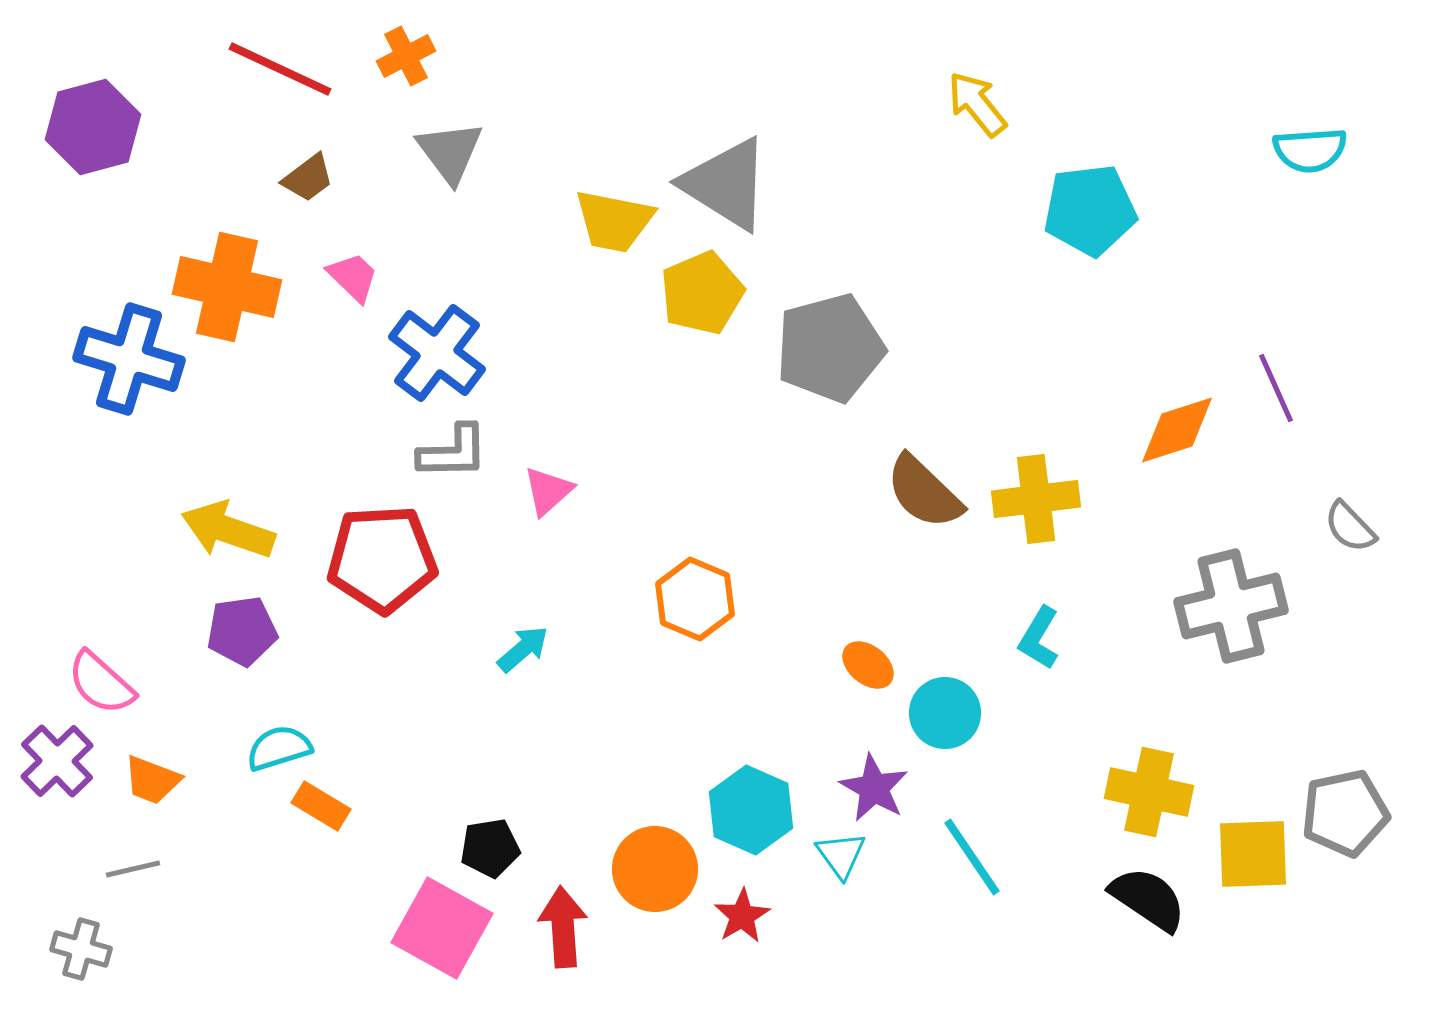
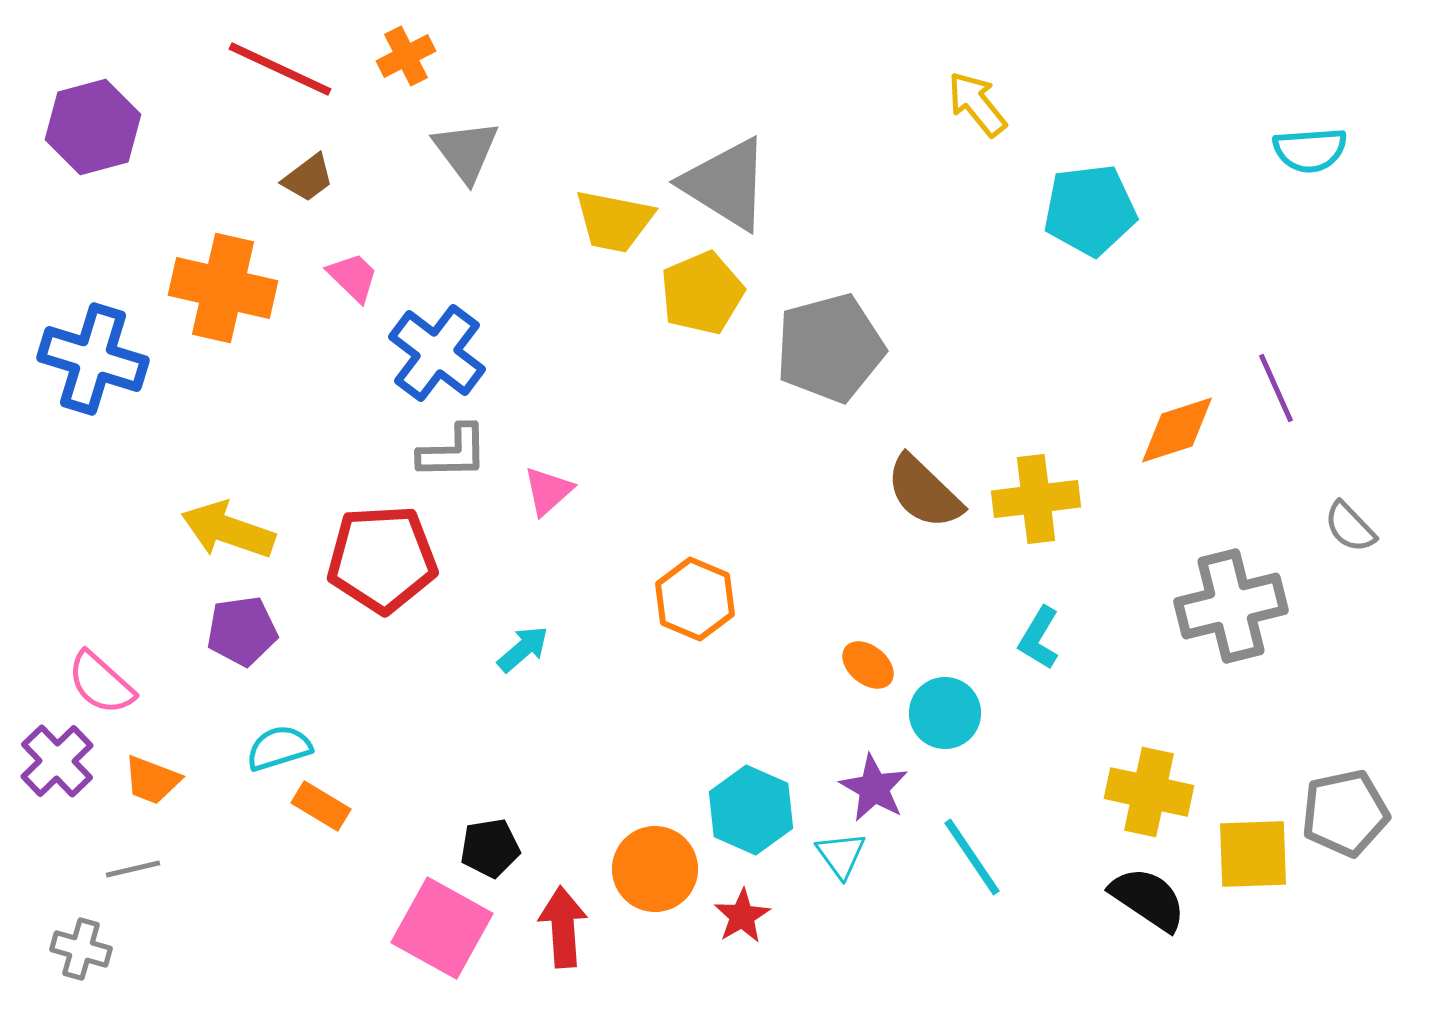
gray triangle at (450, 152): moved 16 px right, 1 px up
orange cross at (227, 287): moved 4 px left, 1 px down
blue cross at (129, 359): moved 36 px left
